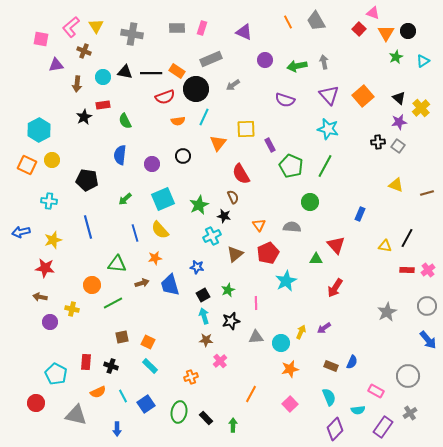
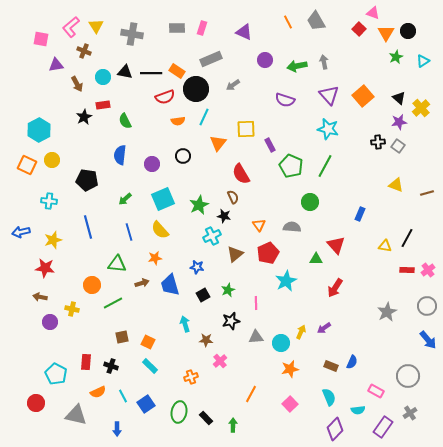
brown arrow at (77, 84): rotated 35 degrees counterclockwise
blue line at (135, 233): moved 6 px left, 1 px up
cyan arrow at (204, 316): moved 19 px left, 8 px down
